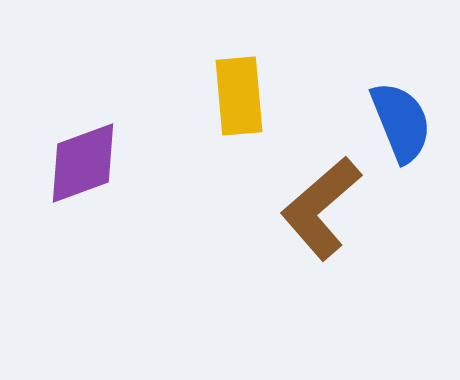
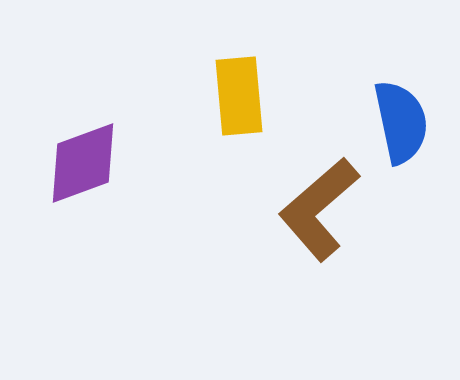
blue semicircle: rotated 10 degrees clockwise
brown L-shape: moved 2 px left, 1 px down
